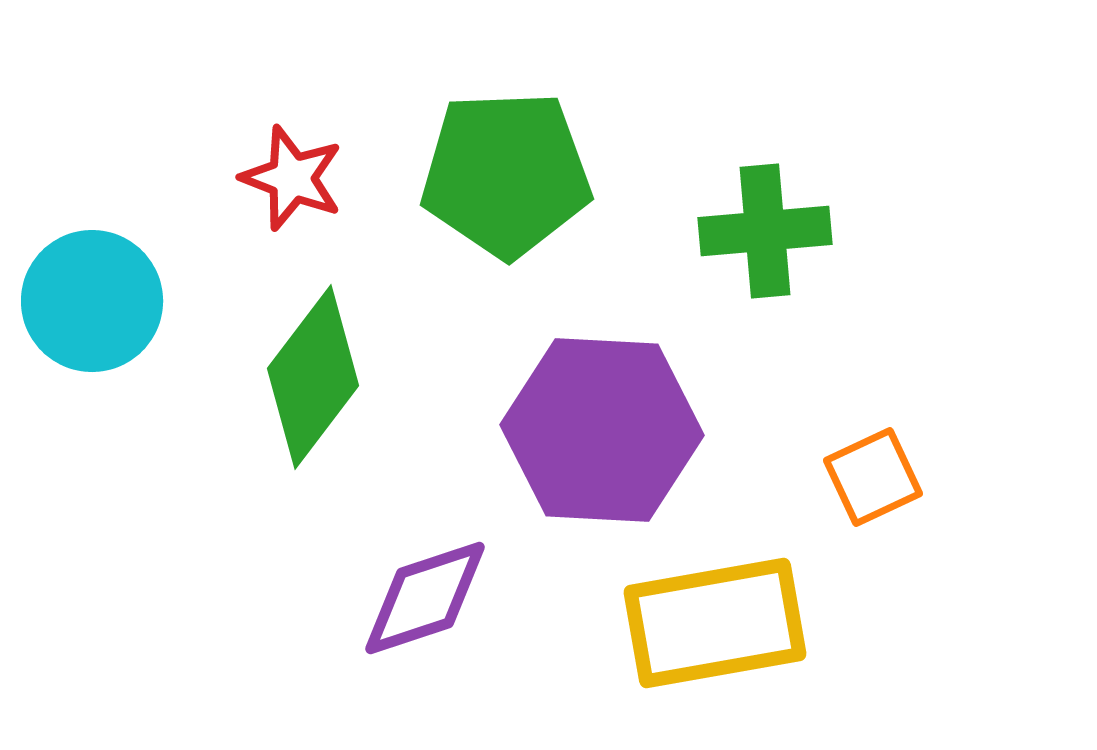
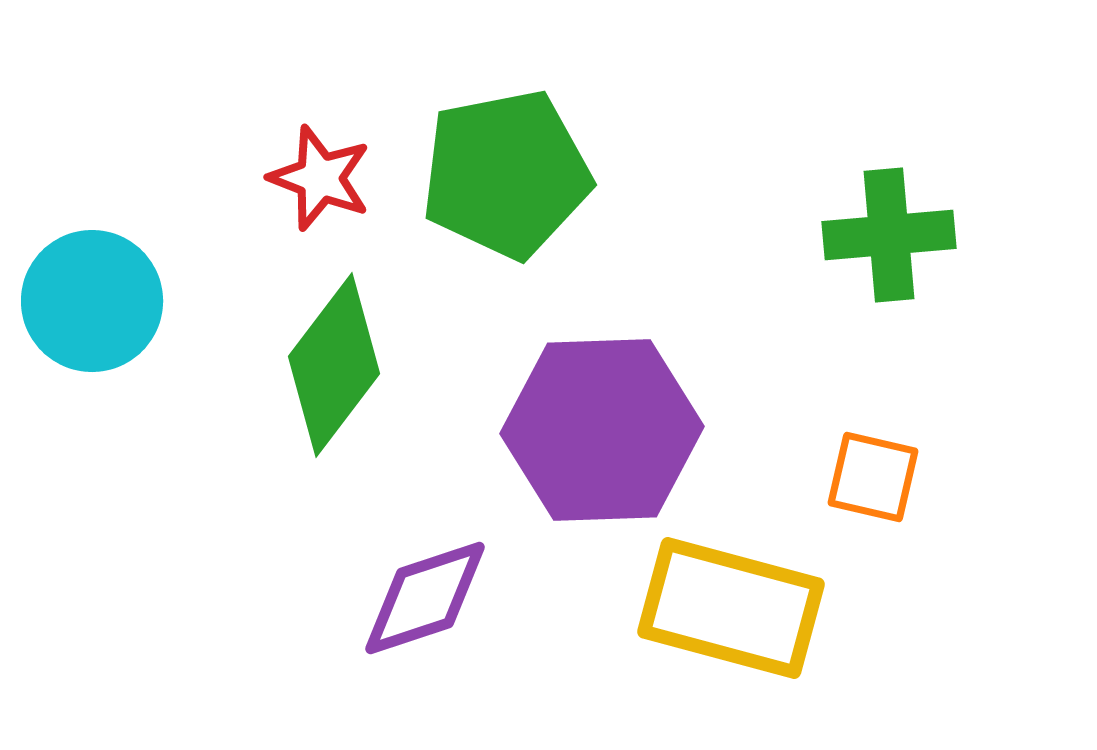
green pentagon: rotated 9 degrees counterclockwise
red star: moved 28 px right
green cross: moved 124 px right, 4 px down
green diamond: moved 21 px right, 12 px up
purple hexagon: rotated 5 degrees counterclockwise
orange square: rotated 38 degrees clockwise
yellow rectangle: moved 16 px right, 15 px up; rotated 25 degrees clockwise
